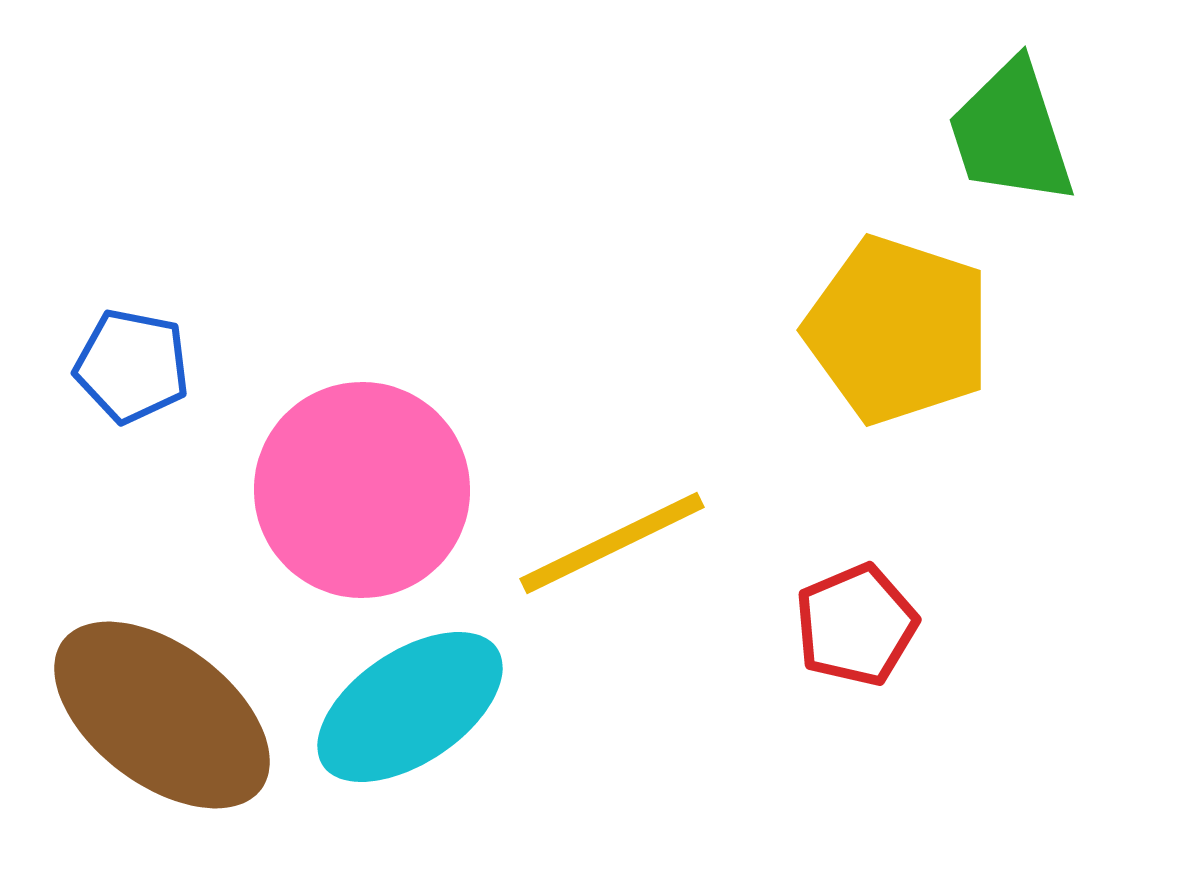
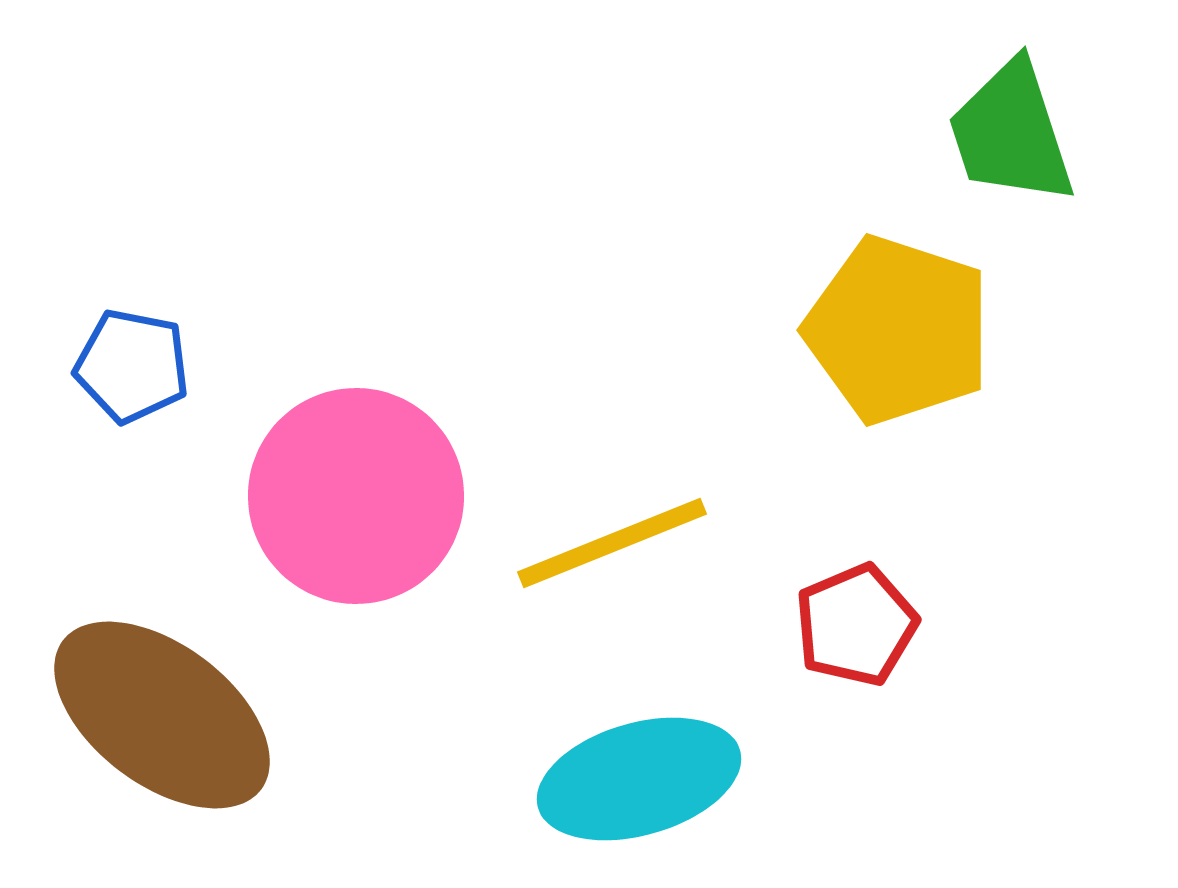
pink circle: moved 6 px left, 6 px down
yellow line: rotated 4 degrees clockwise
cyan ellipse: moved 229 px right, 72 px down; rotated 18 degrees clockwise
